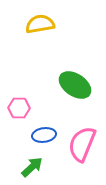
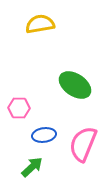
pink semicircle: moved 1 px right
